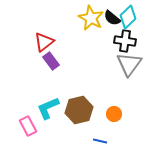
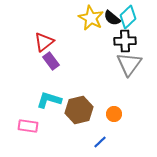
black cross: rotated 10 degrees counterclockwise
cyan L-shape: moved 1 px right, 8 px up; rotated 40 degrees clockwise
pink rectangle: rotated 54 degrees counterclockwise
blue line: moved 1 px down; rotated 56 degrees counterclockwise
